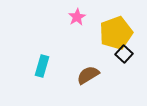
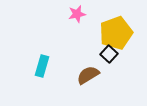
pink star: moved 3 px up; rotated 18 degrees clockwise
black square: moved 15 px left
